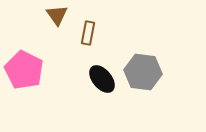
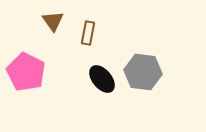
brown triangle: moved 4 px left, 6 px down
pink pentagon: moved 2 px right, 2 px down
